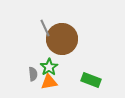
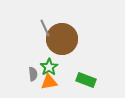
green rectangle: moved 5 px left
